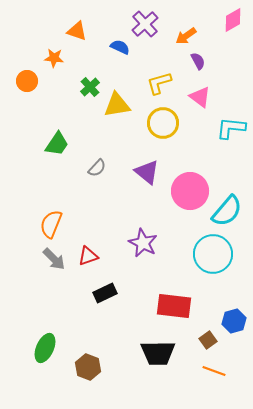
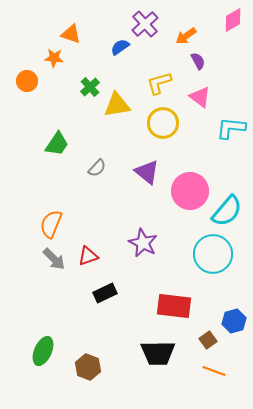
orange triangle: moved 6 px left, 3 px down
blue semicircle: rotated 60 degrees counterclockwise
green ellipse: moved 2 px left, 3 px down
